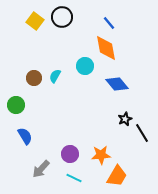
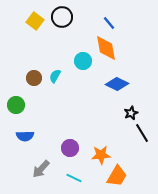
cyan circle: moved 2 px left, 5 px up
blue diamond: rotated 25 degrees counterclockwise
black star: moved 6 px right, 6 px up
blue semicircle: rotated 120 degrees clockwise
purple circle: moved 6 px up
